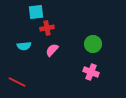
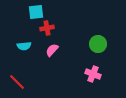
green circle: moved 5 px right
pink cross: moved 2 px right, 2 px down
red line: rotated 18 degrees clockwise
